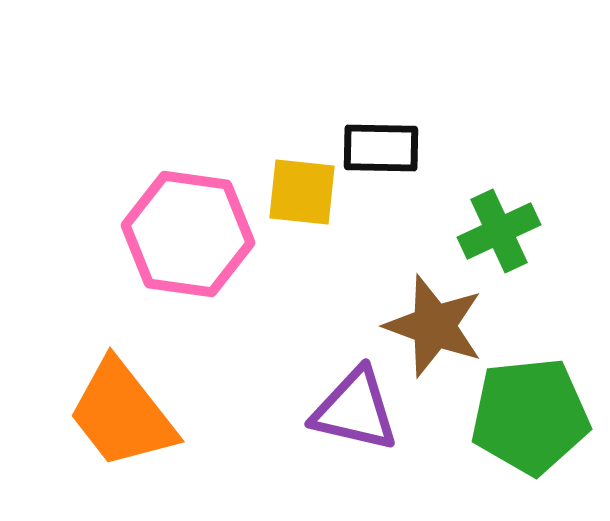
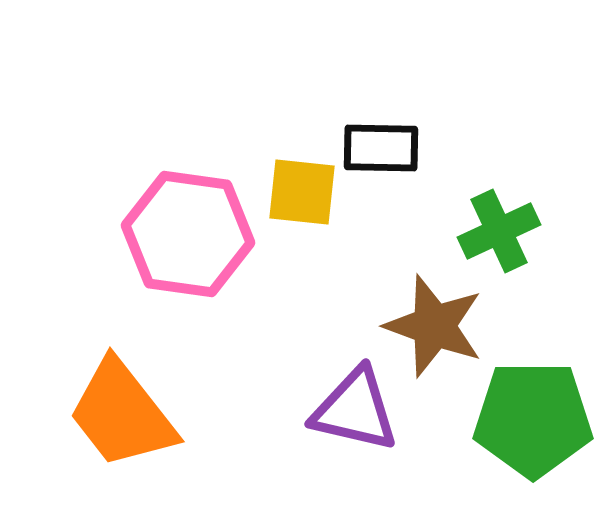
green pentagon: moved 3 px right, 3 px down; rotated 6 degrees clockwise
